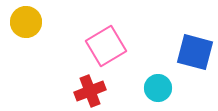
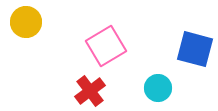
blue square: moved 3 px up
red cross: rotated 16 degrees counterclockwise
